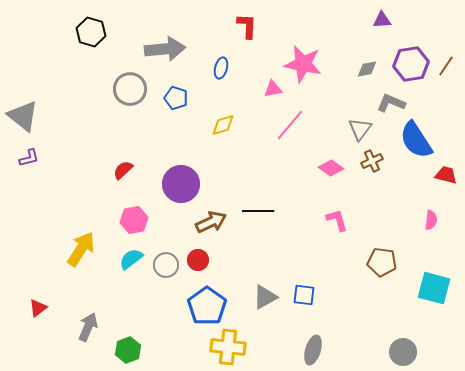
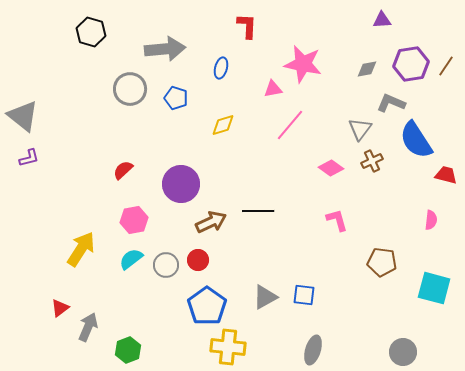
red triangle at (38, 308): moved 22 px right
